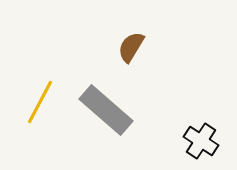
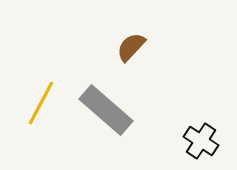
brown semicircle: rotated 12 degrees clockwise
yellow line: moved 1 px right, 1 px down
